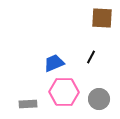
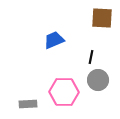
black line: rotated 16 degrees counterclockwise
blue trapezoid: moved 23 px up
gray circle: moved 1 px left, 19 px up
